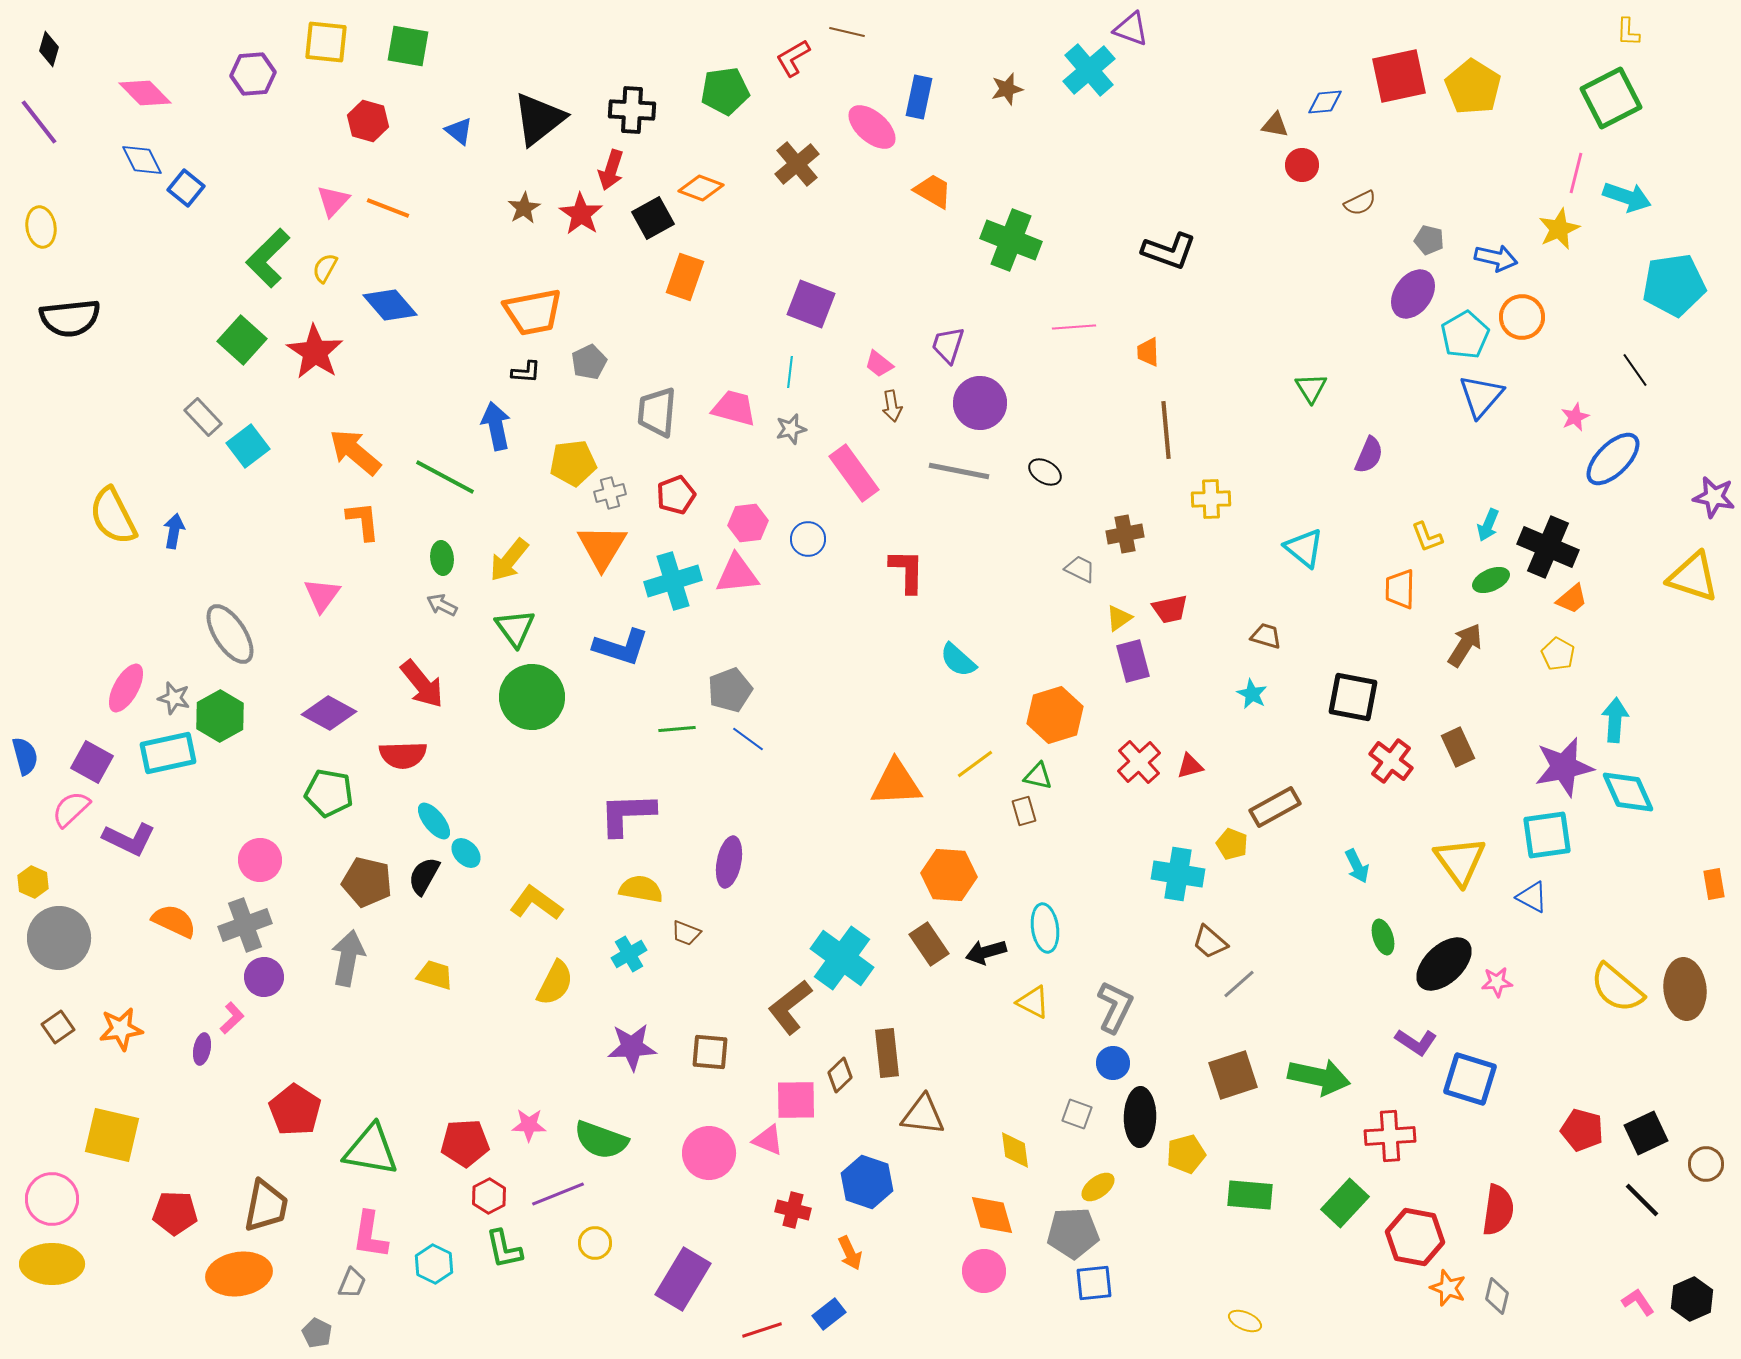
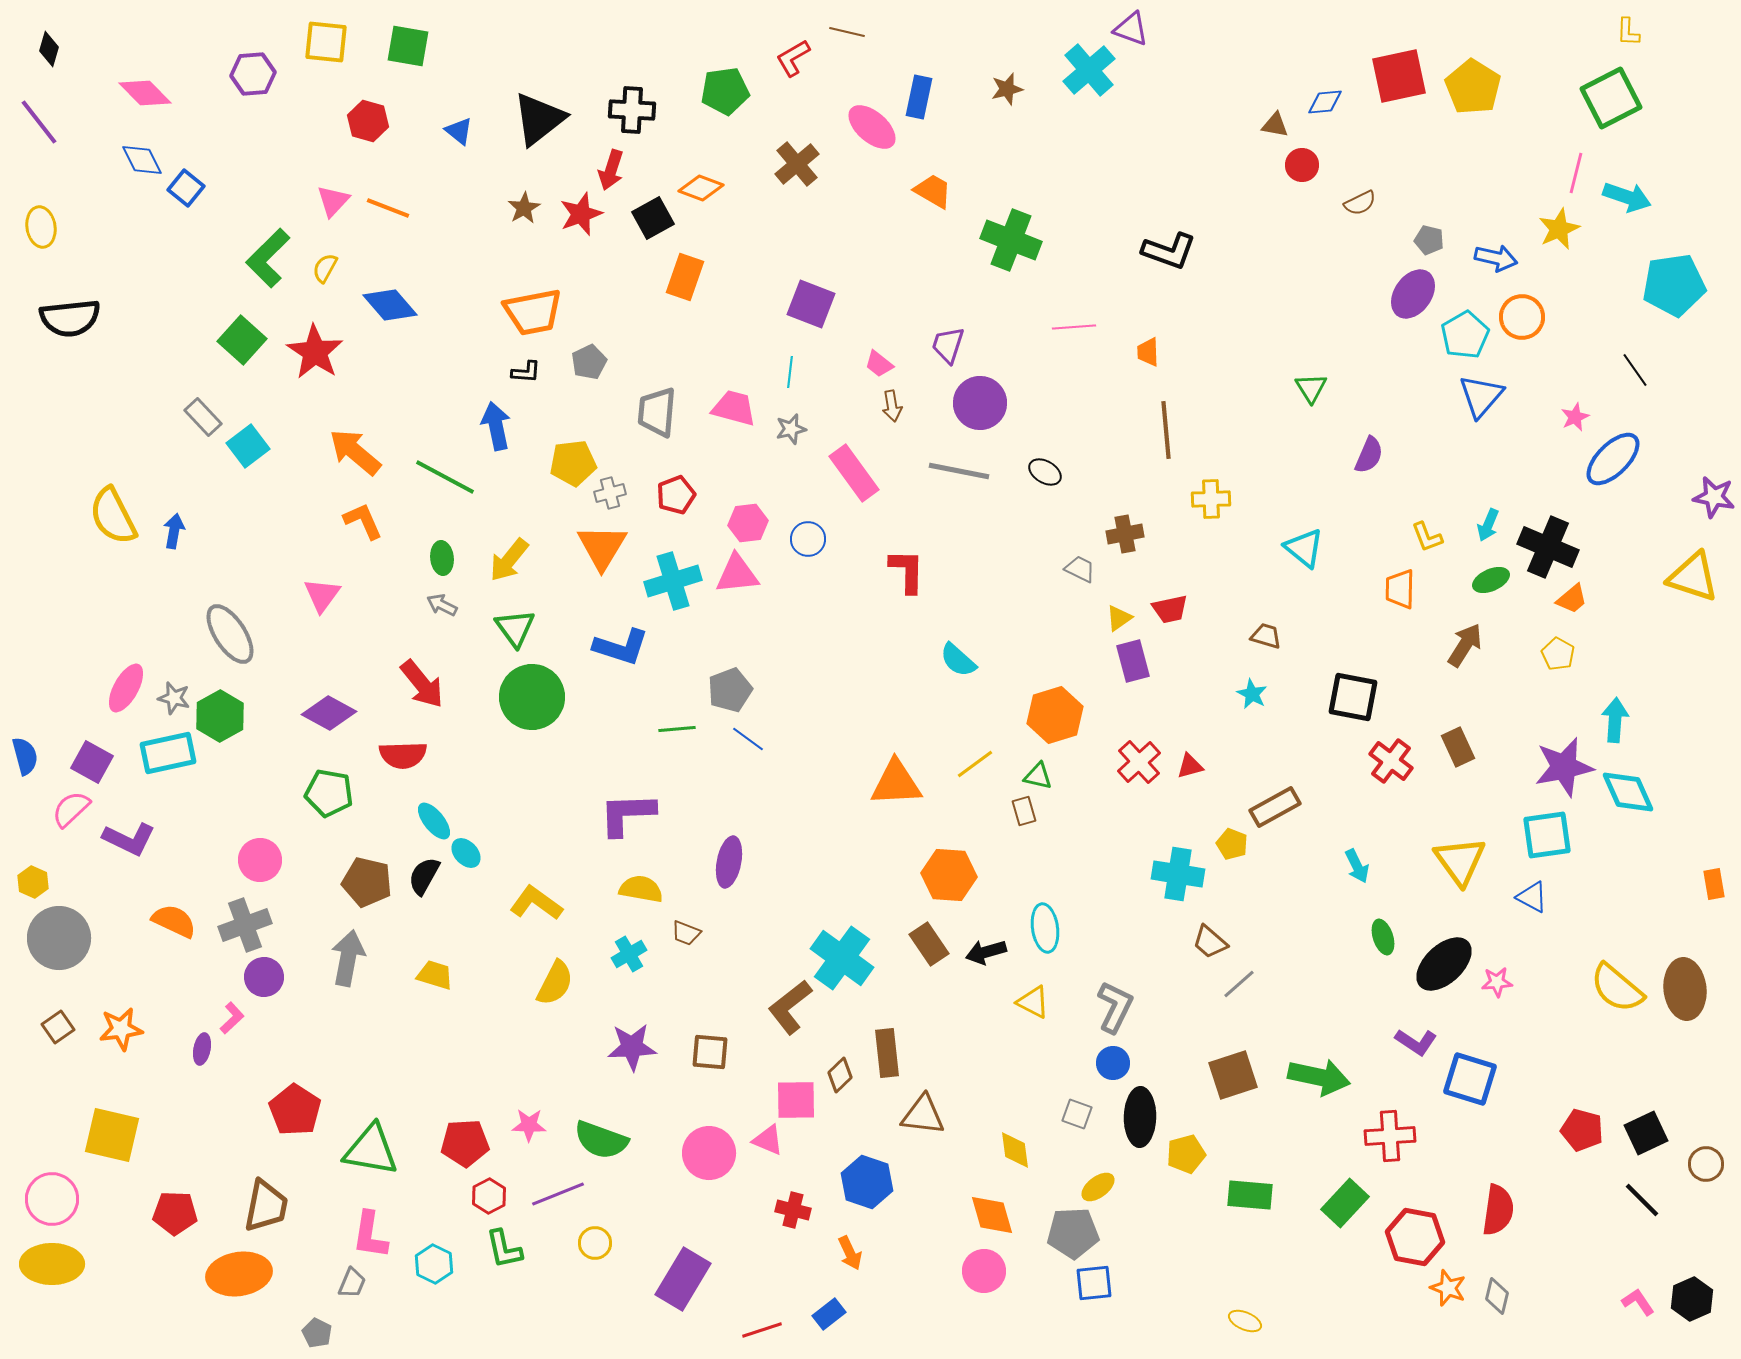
red star at (581, 214): rotated 18 degrees clockwise
orange L-shape at (363, 521): rotated 18 degrees counterclockwise
